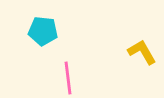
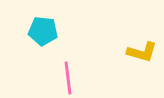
yellow L-shape: rotated 136 degrees clockwise
